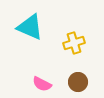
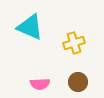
pink semicircle: moved 2 px left; rotated 30 degrees counterclockwise
